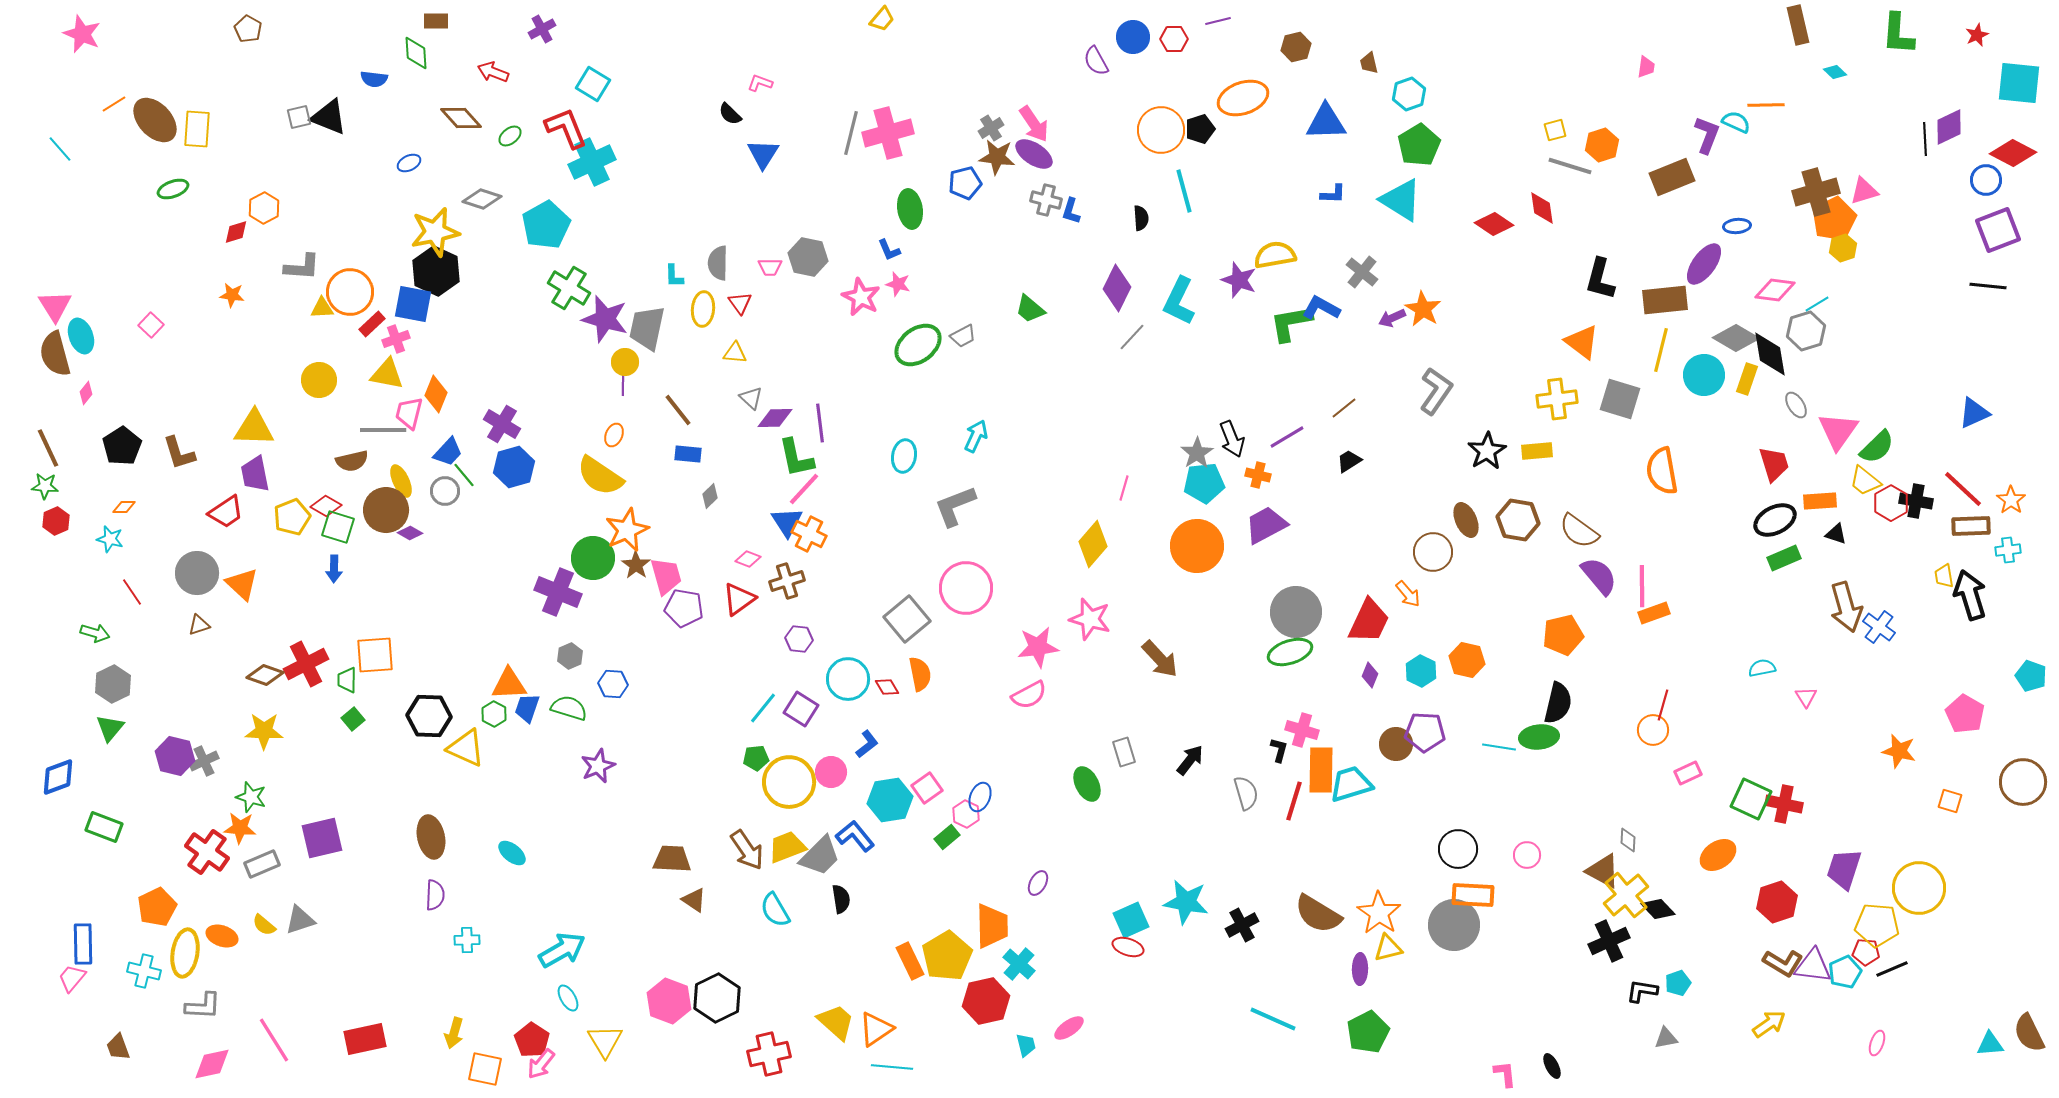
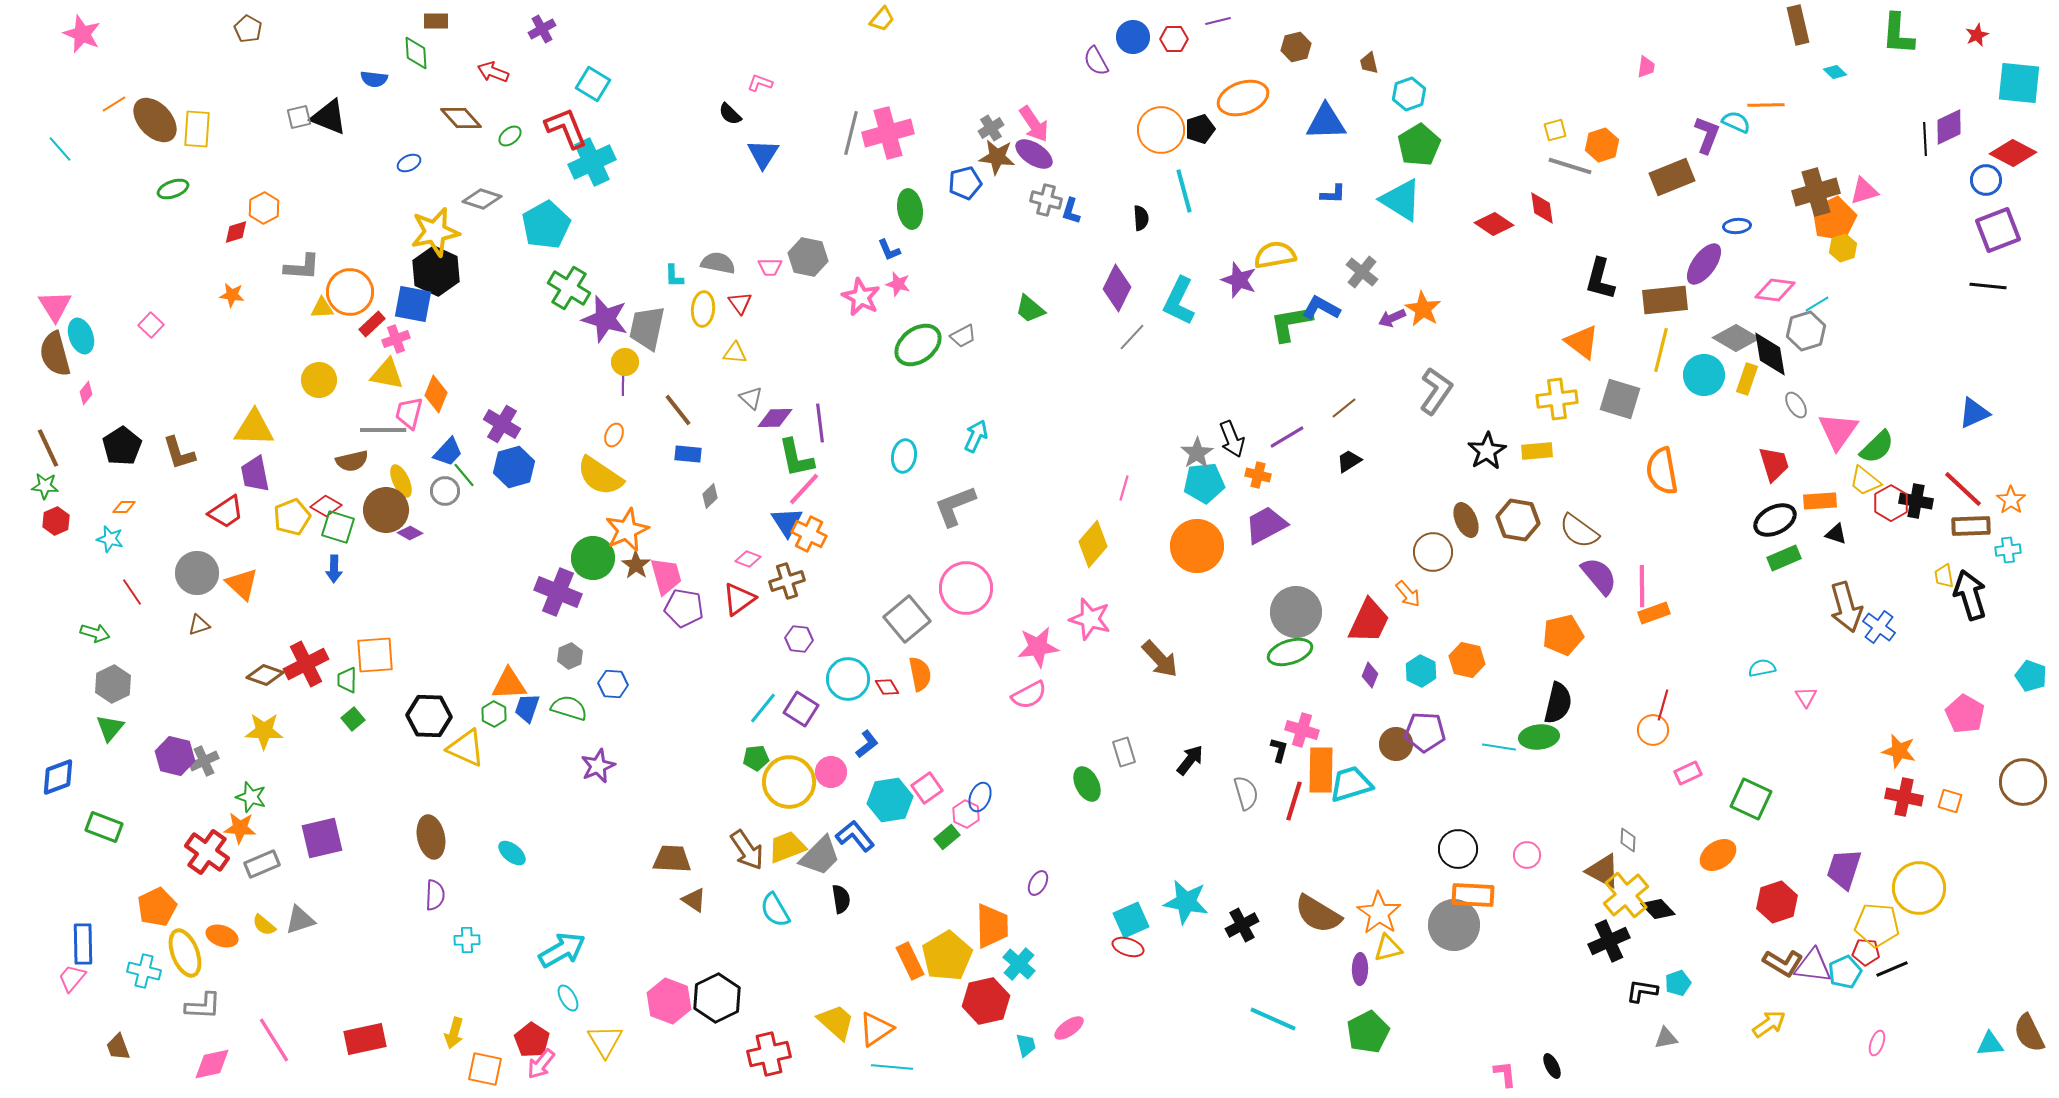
gray semicircle at (718, 263): rotated 100 degrees clockwise
red cross at (1784, 804): moved 120 px right, 7 px up
yellow ellipse at (185, 953): rotated 30 degrees counterclockwise
